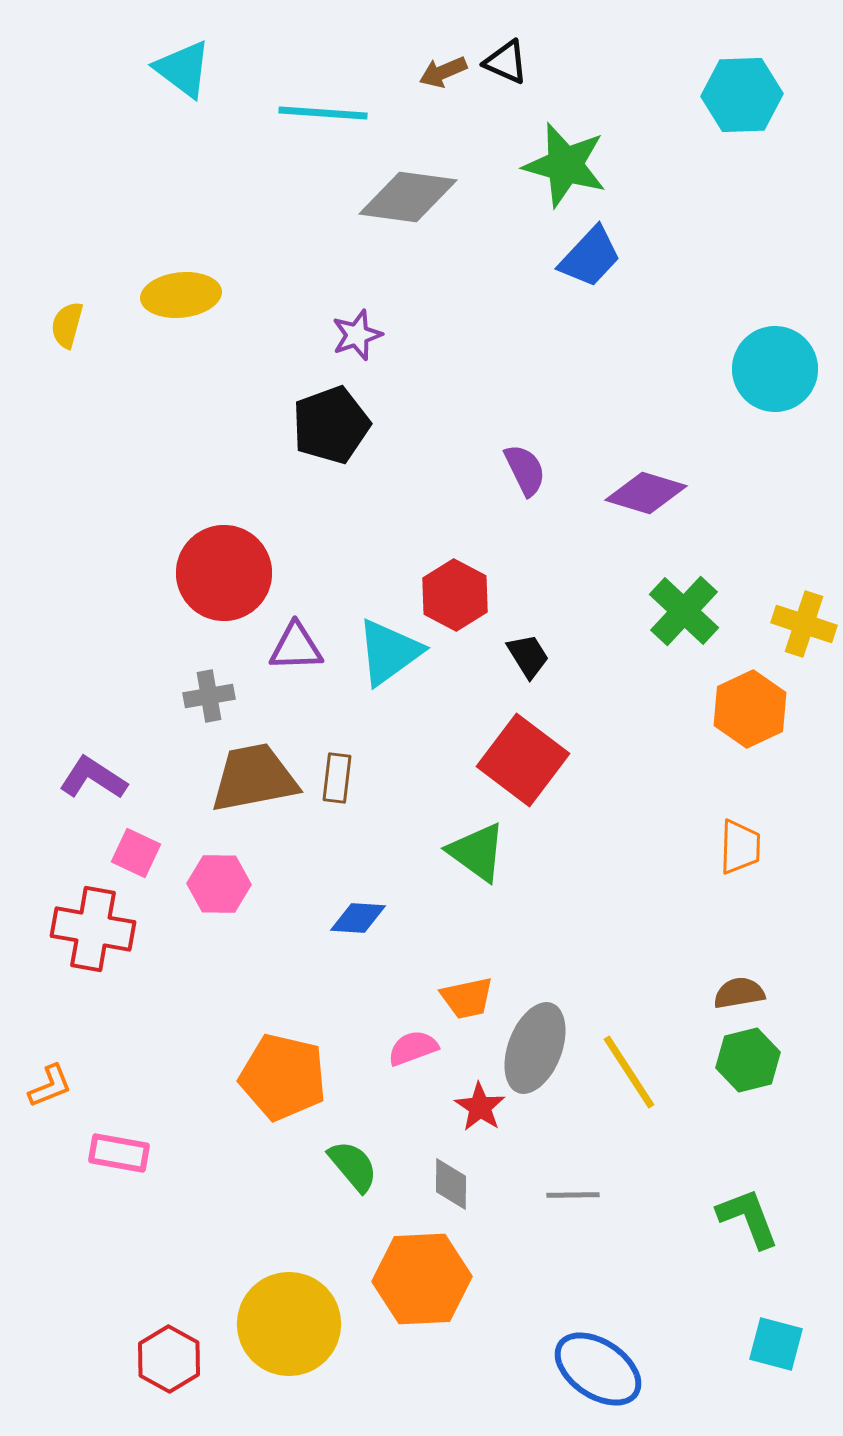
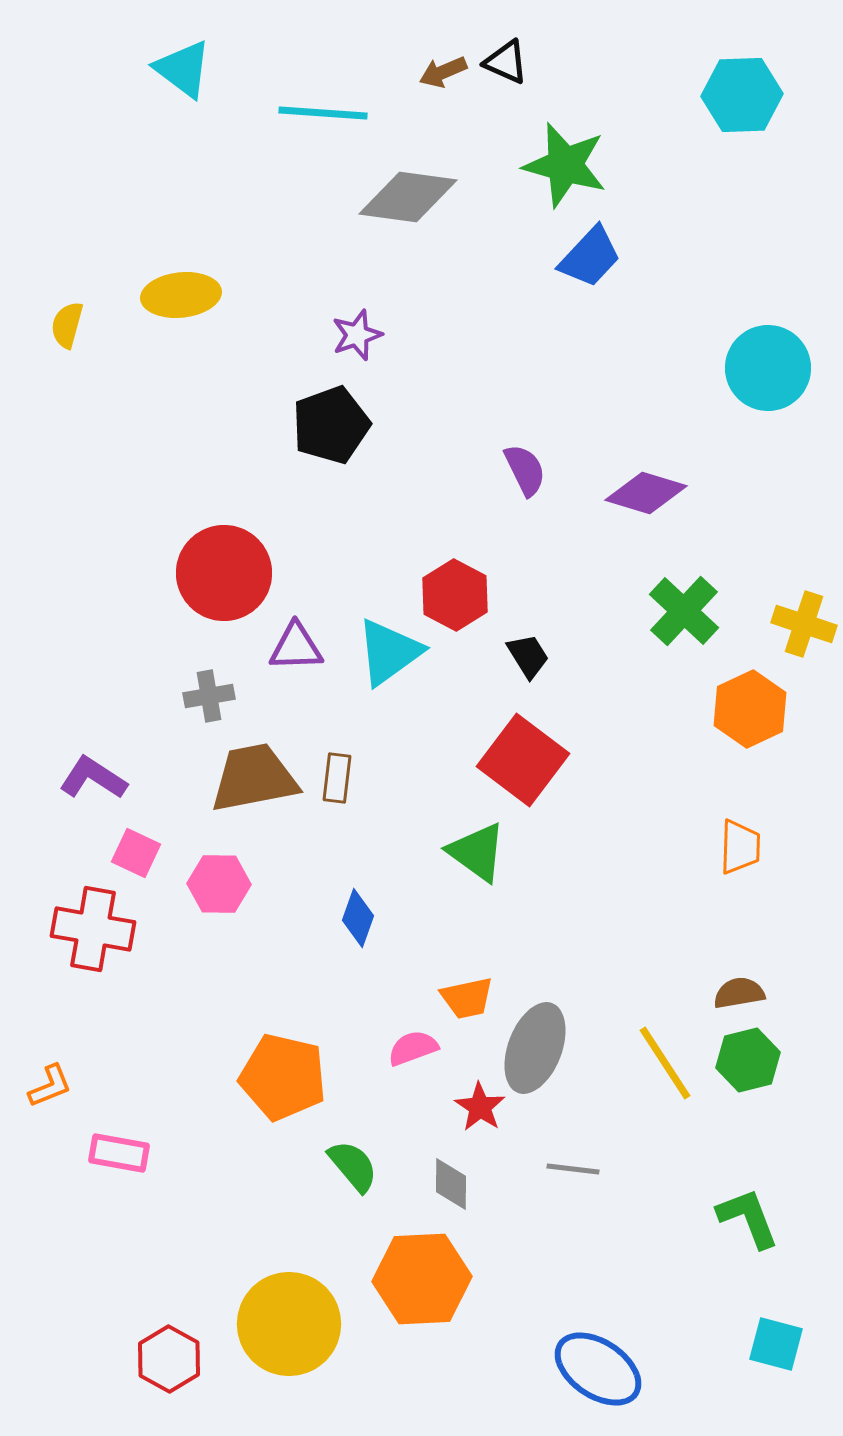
cyan circle at (775, 369): moved 7 px left, 1 px up
blue diamond at (358, 918): rotated 74 degrees counterclockwise
yellow line at (629, 1072): moved 36 px right, 9 px up
gray line at (573, 1195): moved 26 px up; rotated 8 degrees clockwise
